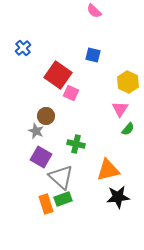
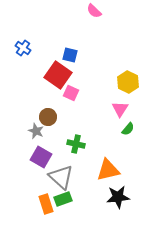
blue cross: rotated 14 degrees counterclockwise
blue square: moved 23 px left
brown circle: moved 2 px right, 1 px down
